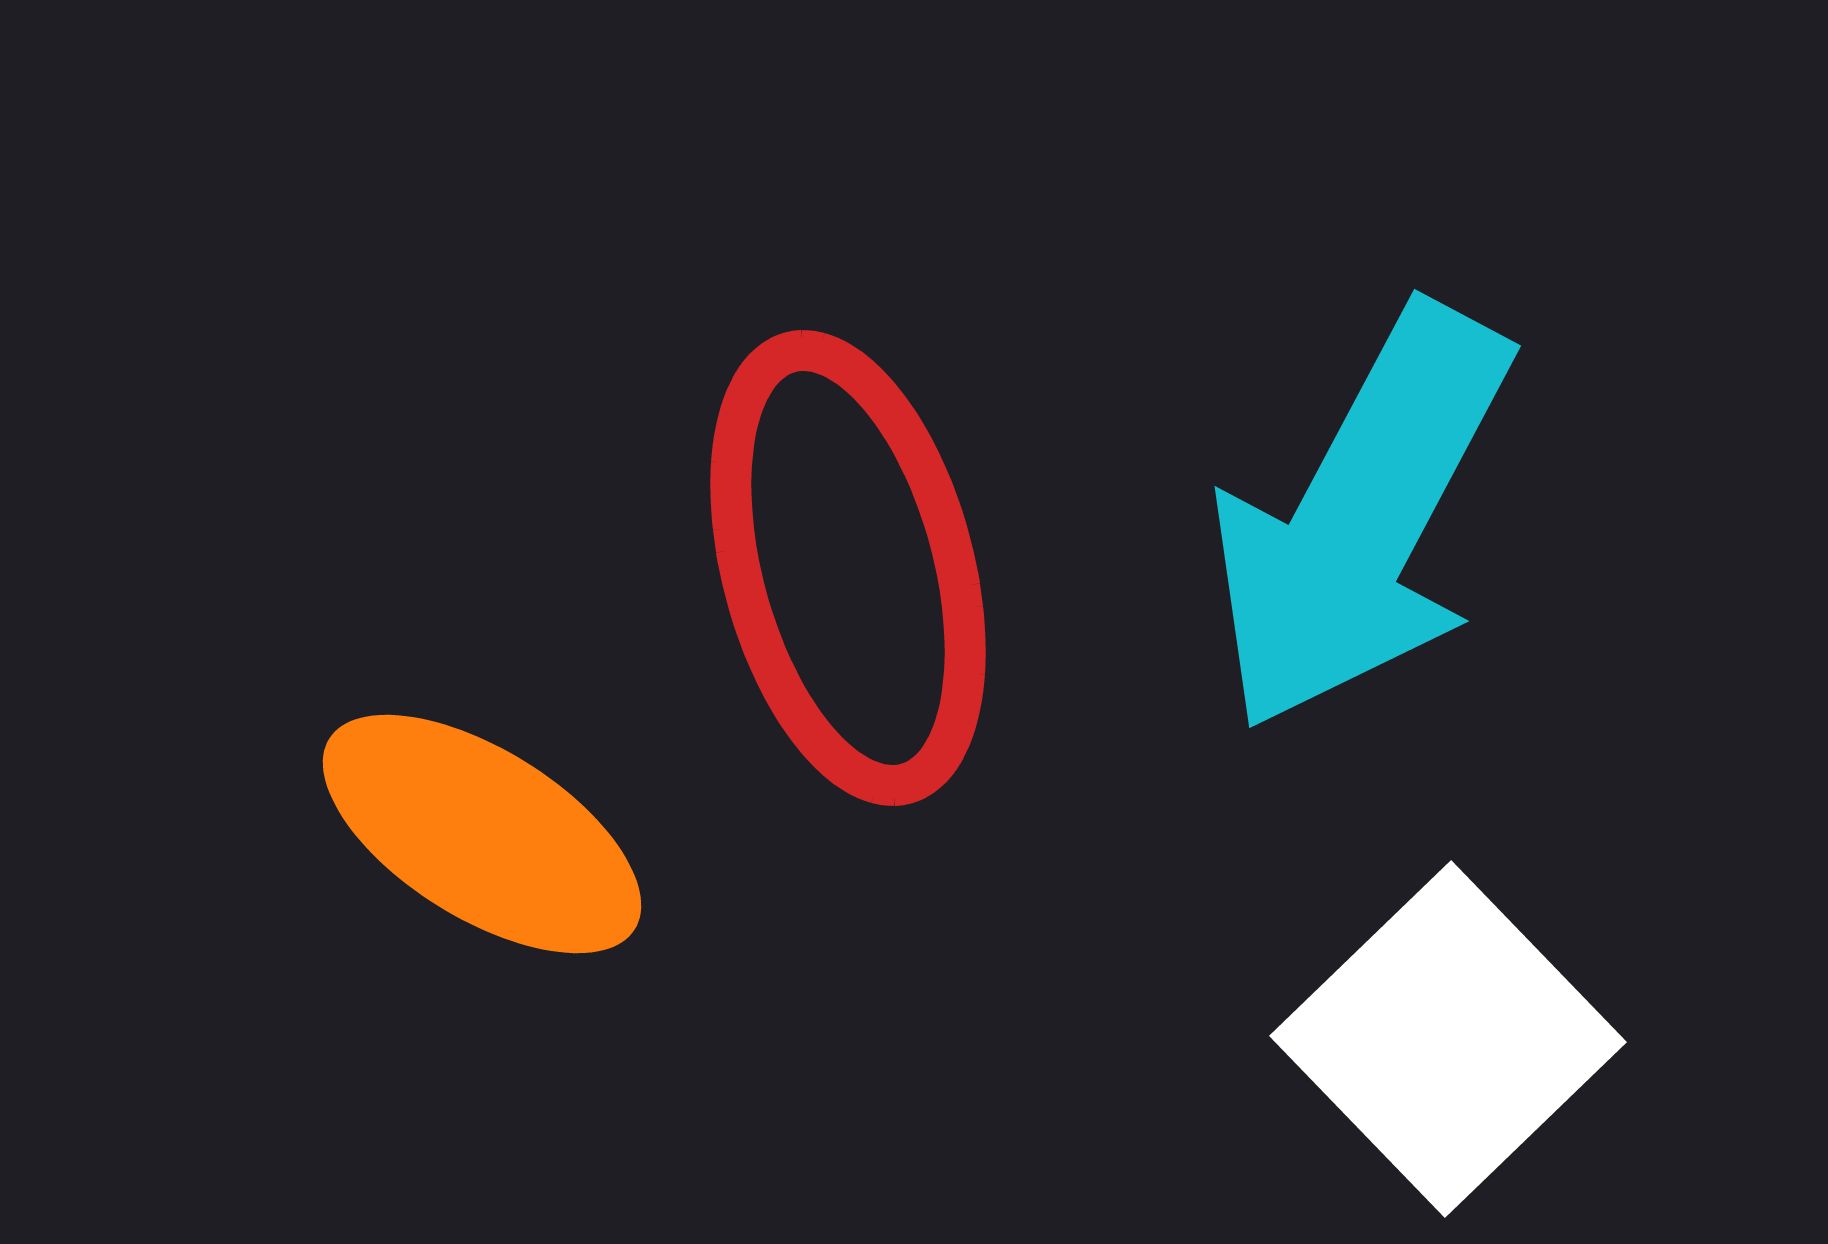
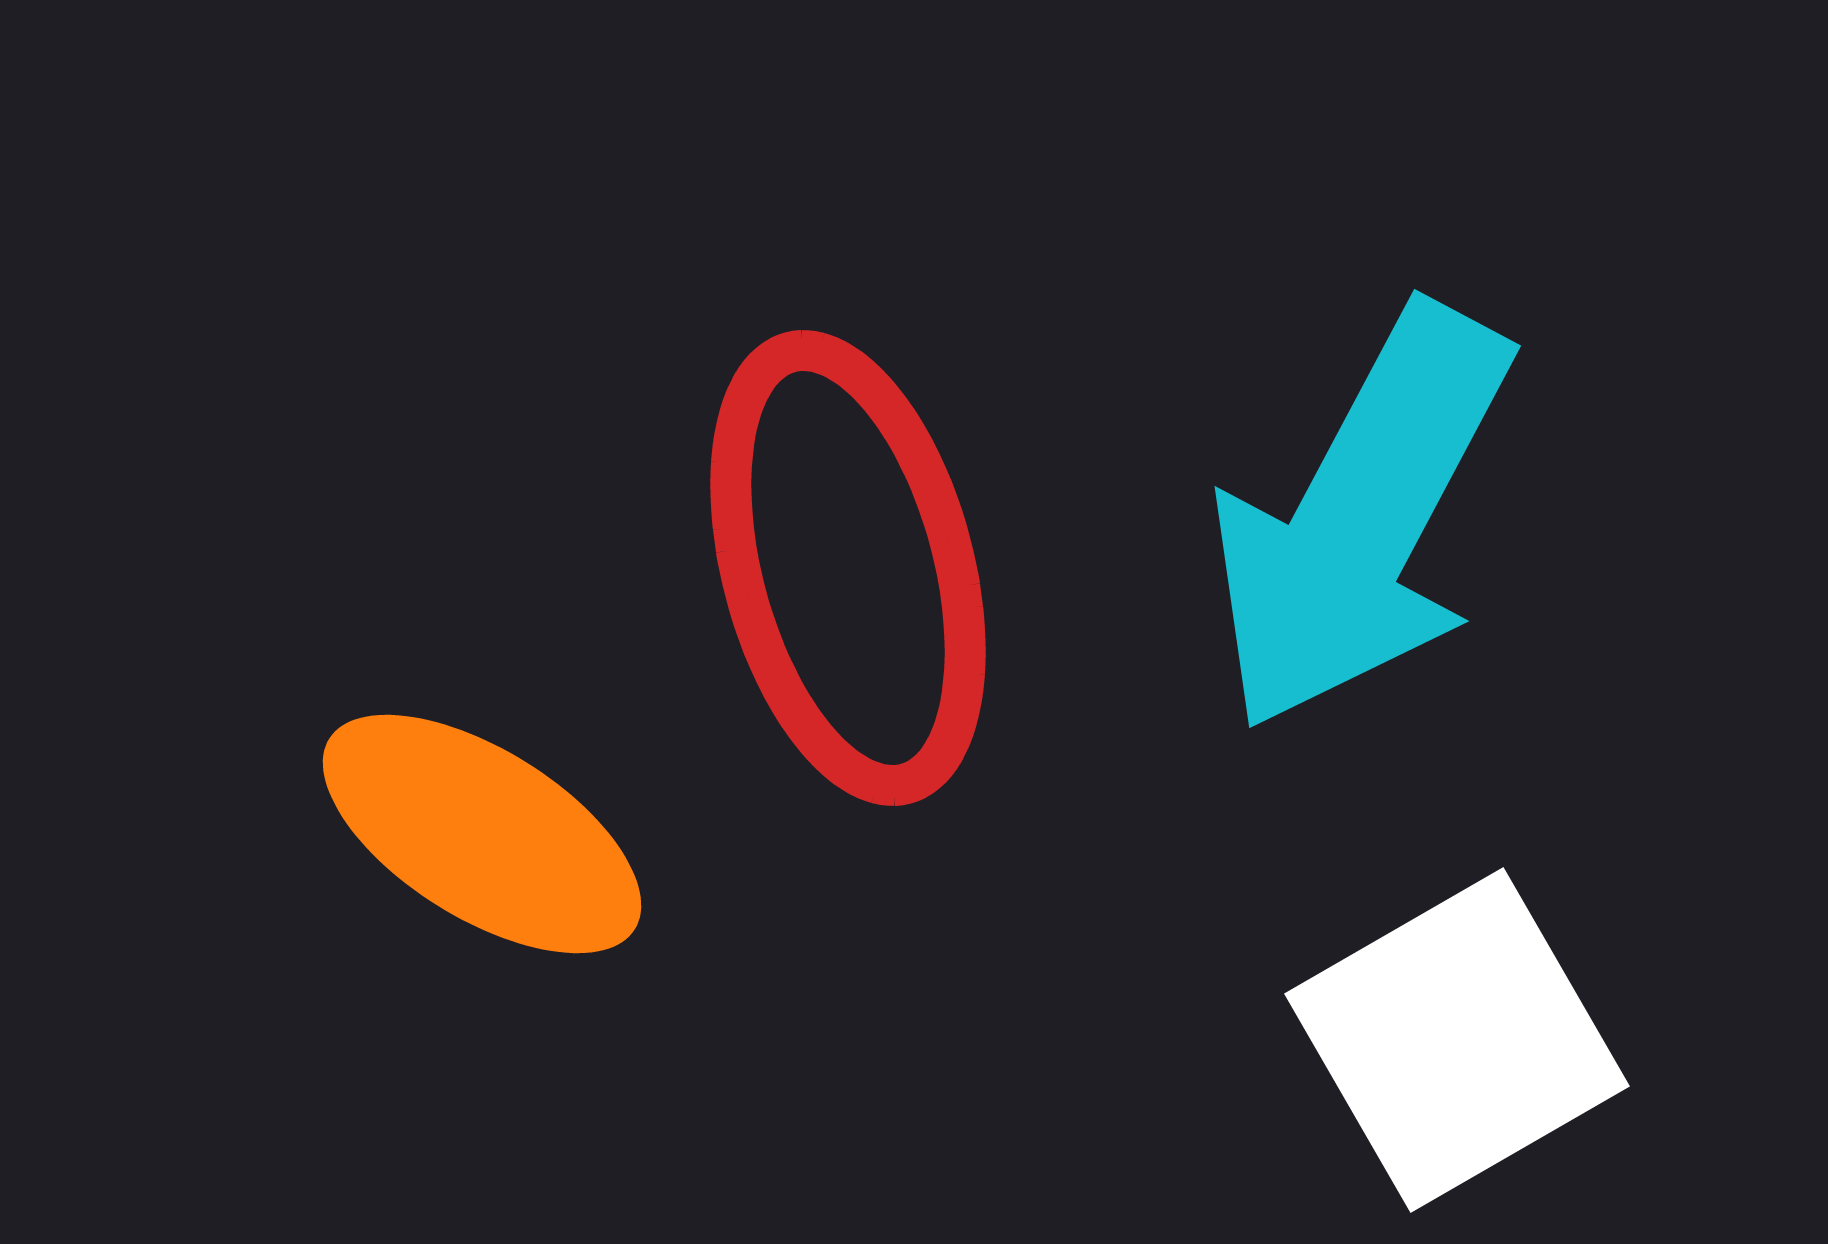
white square: moved 9 px right, 1 px down; rotated 14 degrees clockwise
